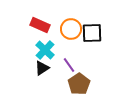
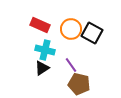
black square: rotated 30 degrees clockwise
cyan cross: rotated 30 degrees counterclockwise
purple line: moved 2 px right
brown pentagon: rotated 25 degrees counterclockwise
